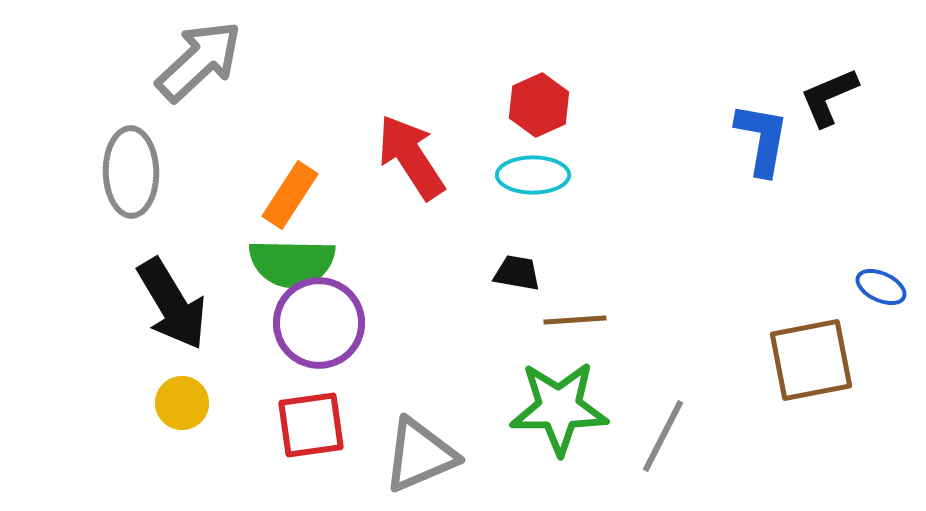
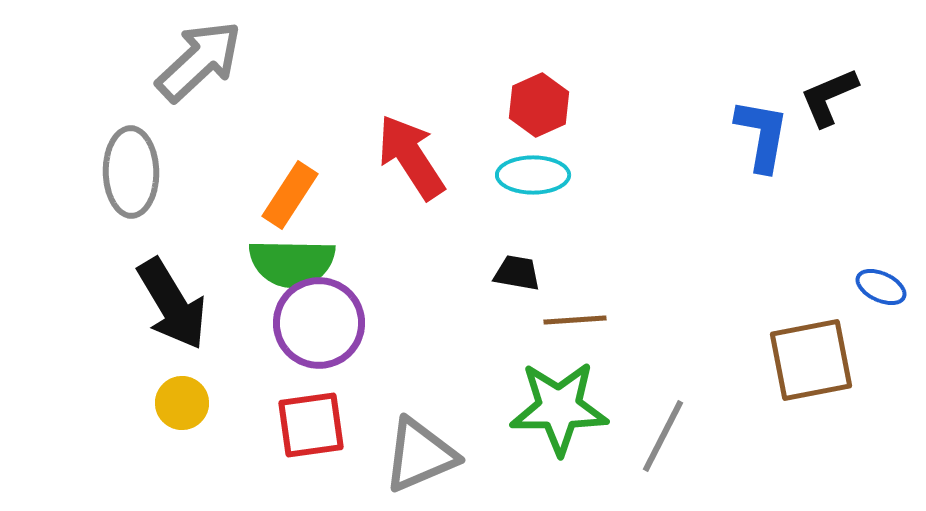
blue L-shape: moved 4 px up
